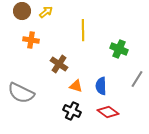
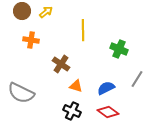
brown cross: moved 2 px right
blue semicircle: moved 5 px right, 2 px down; rotated 66 degrees clockwise
